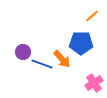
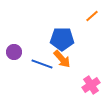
blue pentagon: moved 19 px left, 4 px up
purple circle: moved 9 px left
pink cross: moved 3 px left, 2 px down
